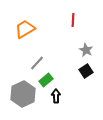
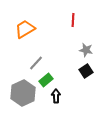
gray star: rotated 16 degrees counterclockwise
gray line: moved 1 px left
gray hexagon: moved 1 px up
